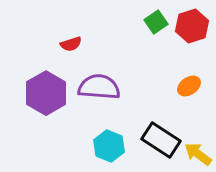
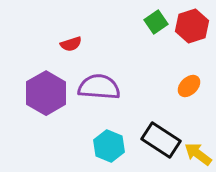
orange ellipse: rotated 10 degrees counterclockwise
